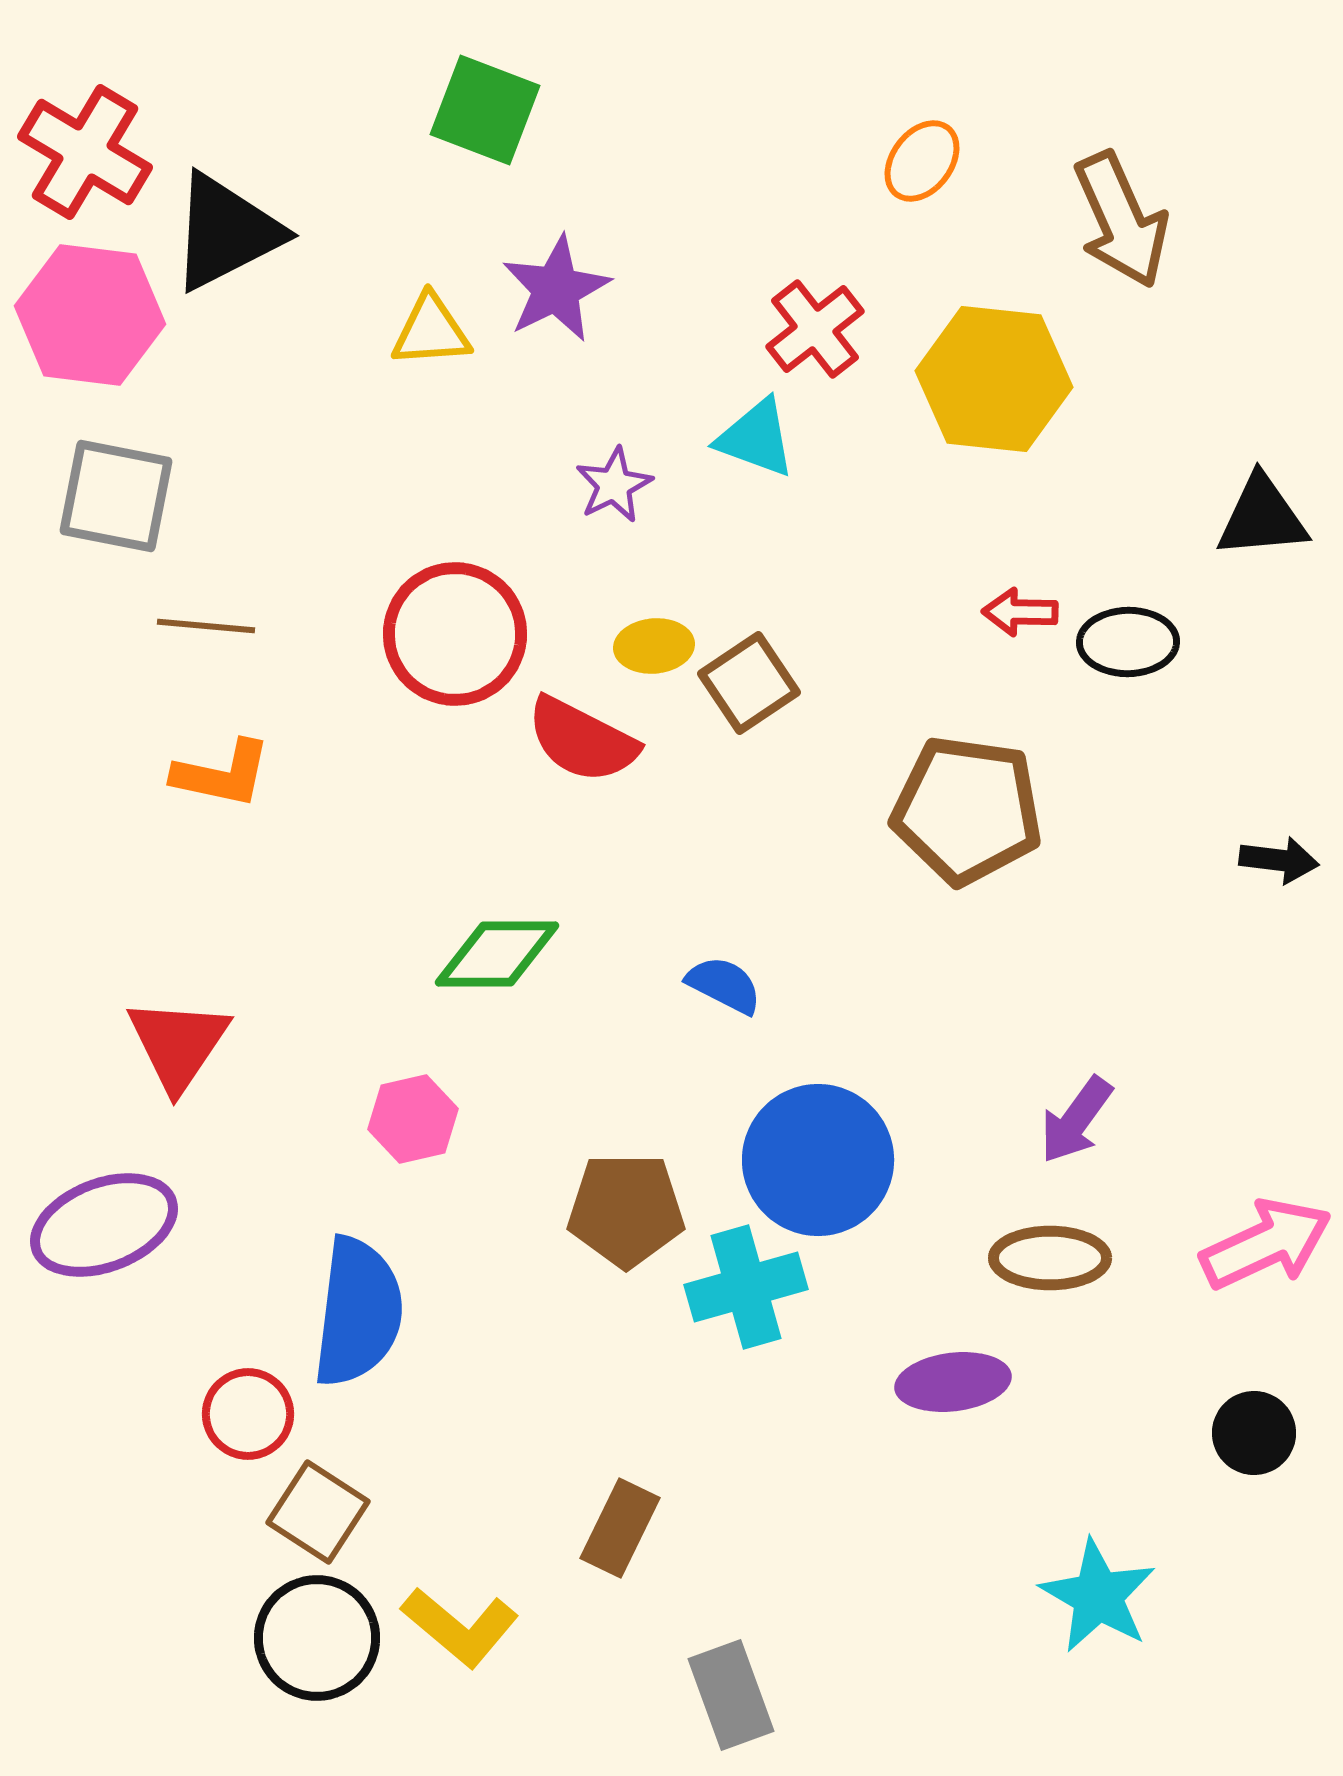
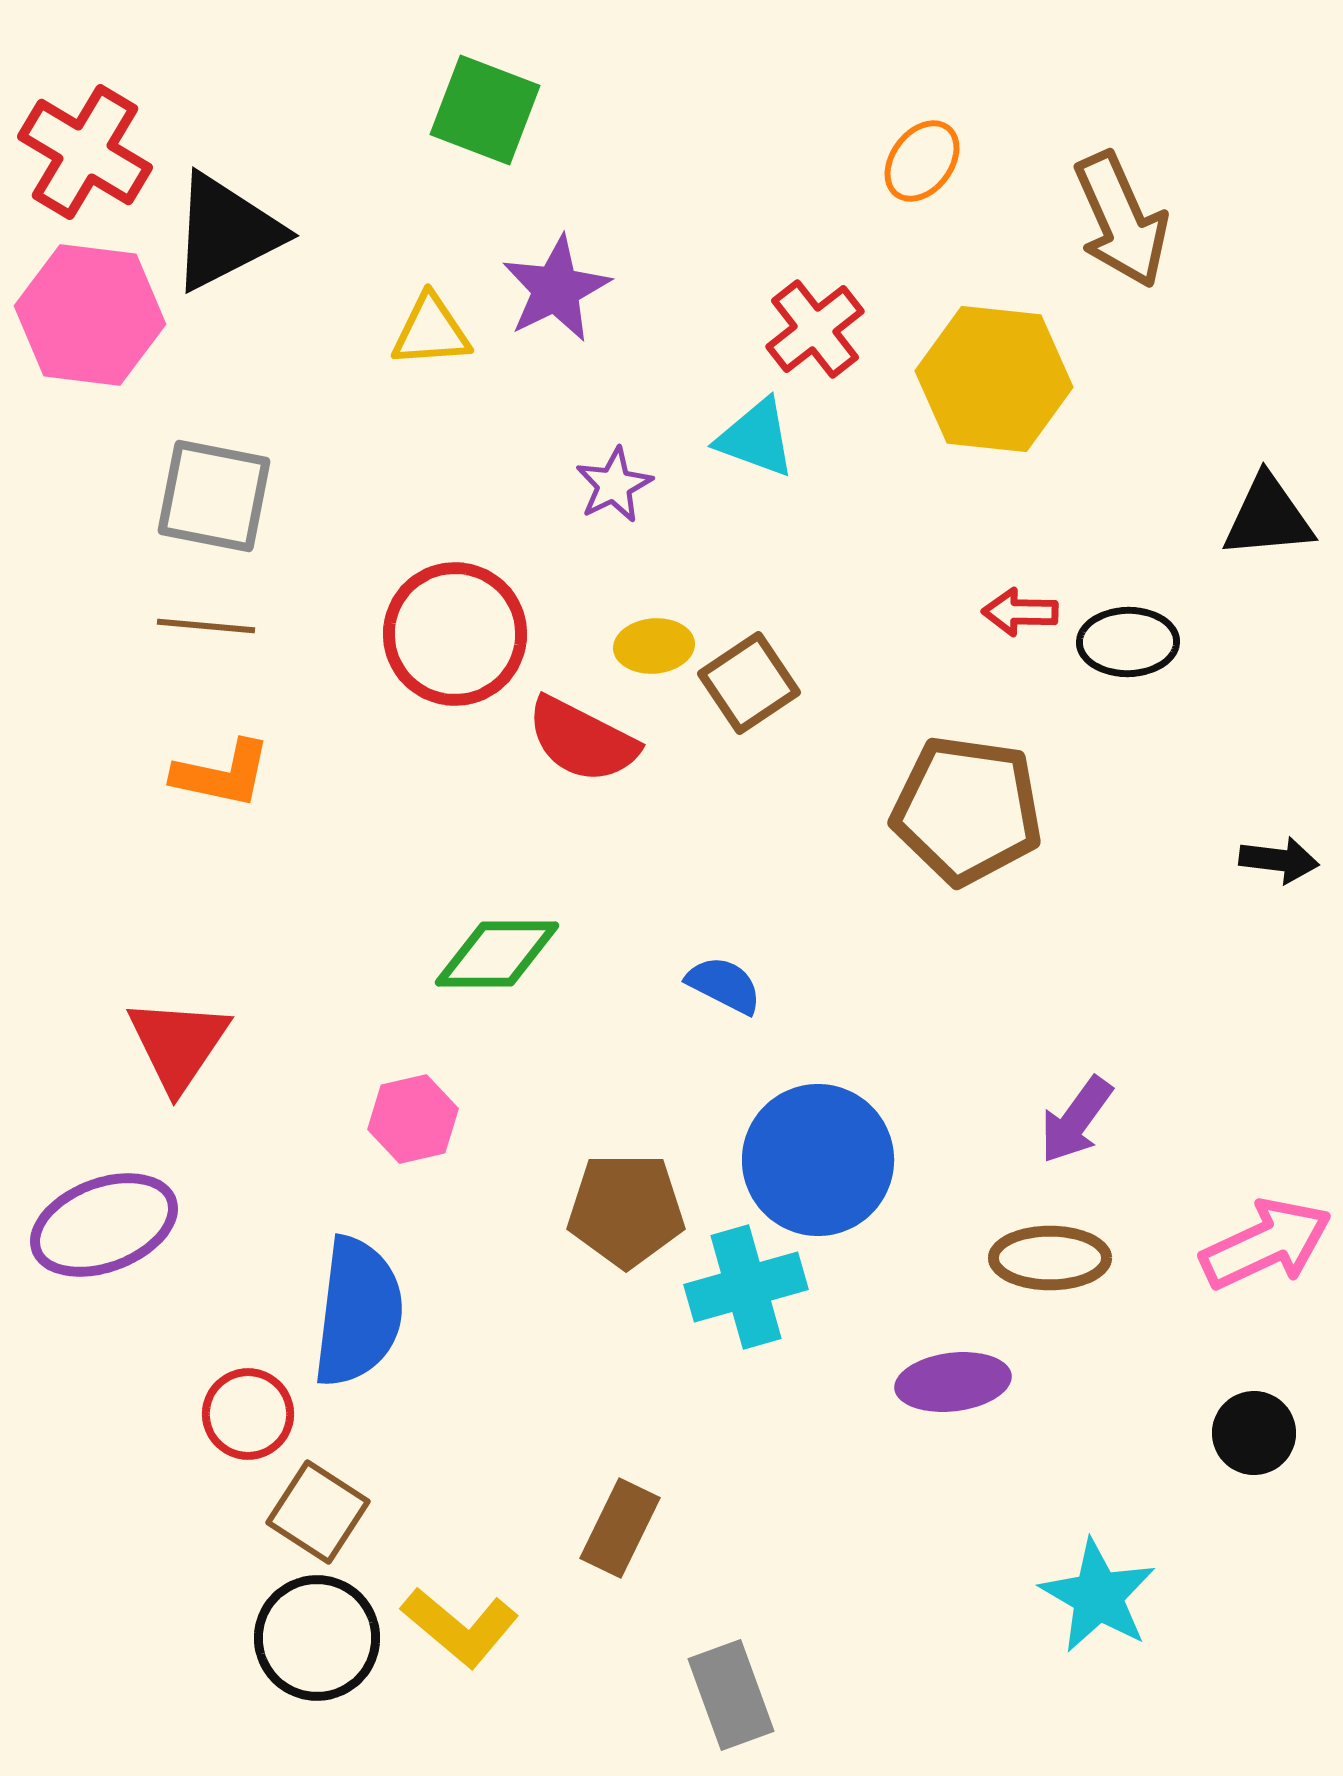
gray square at (116, 496): moved 98 px right
black triangle at (1262, 517): moved 6 px right
